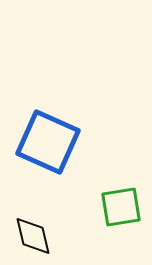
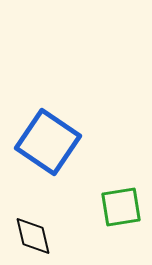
blue square: rotated 10 degrees clockwise
